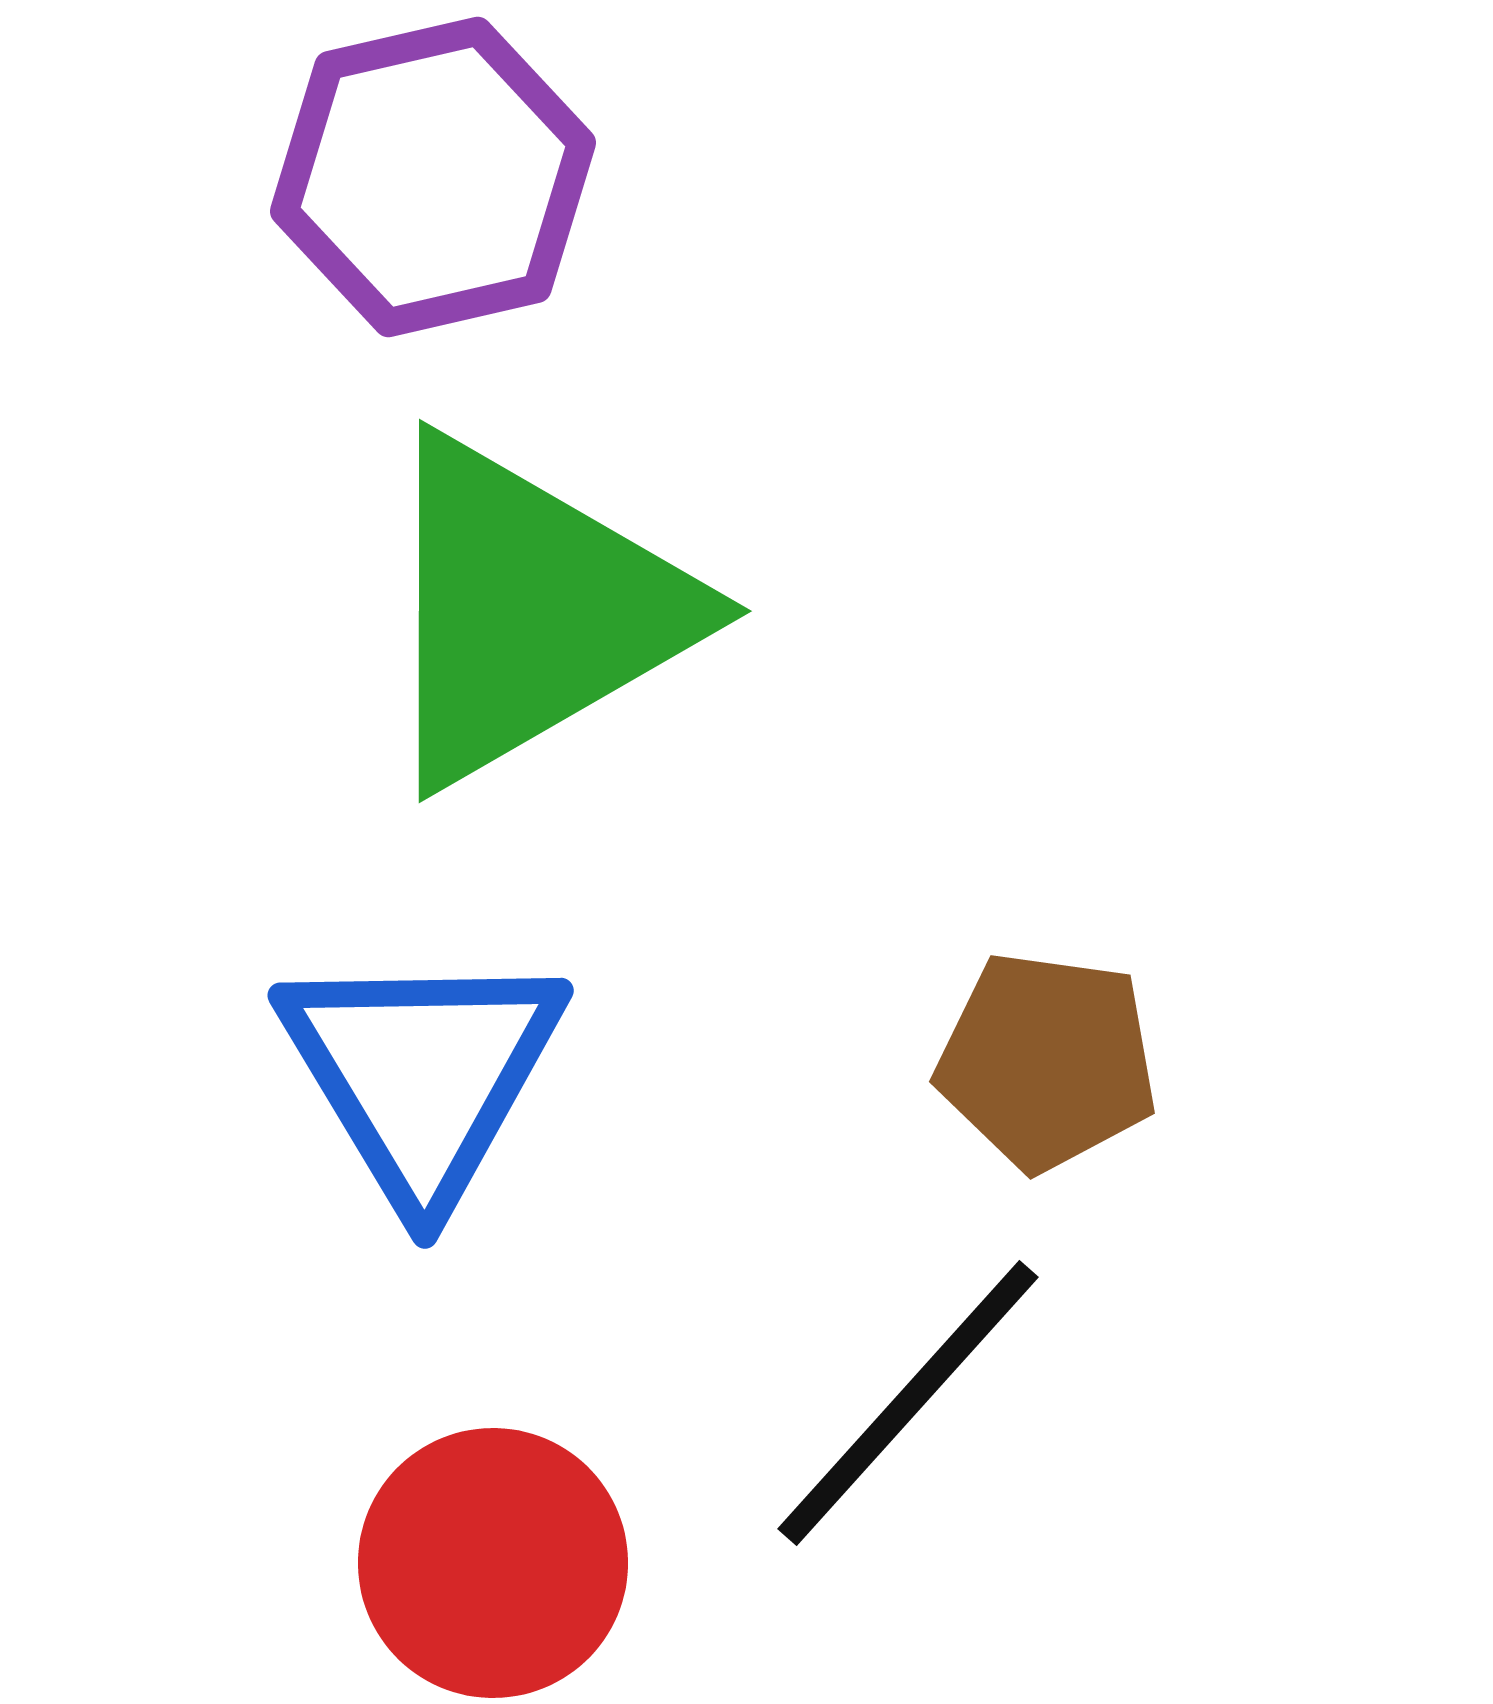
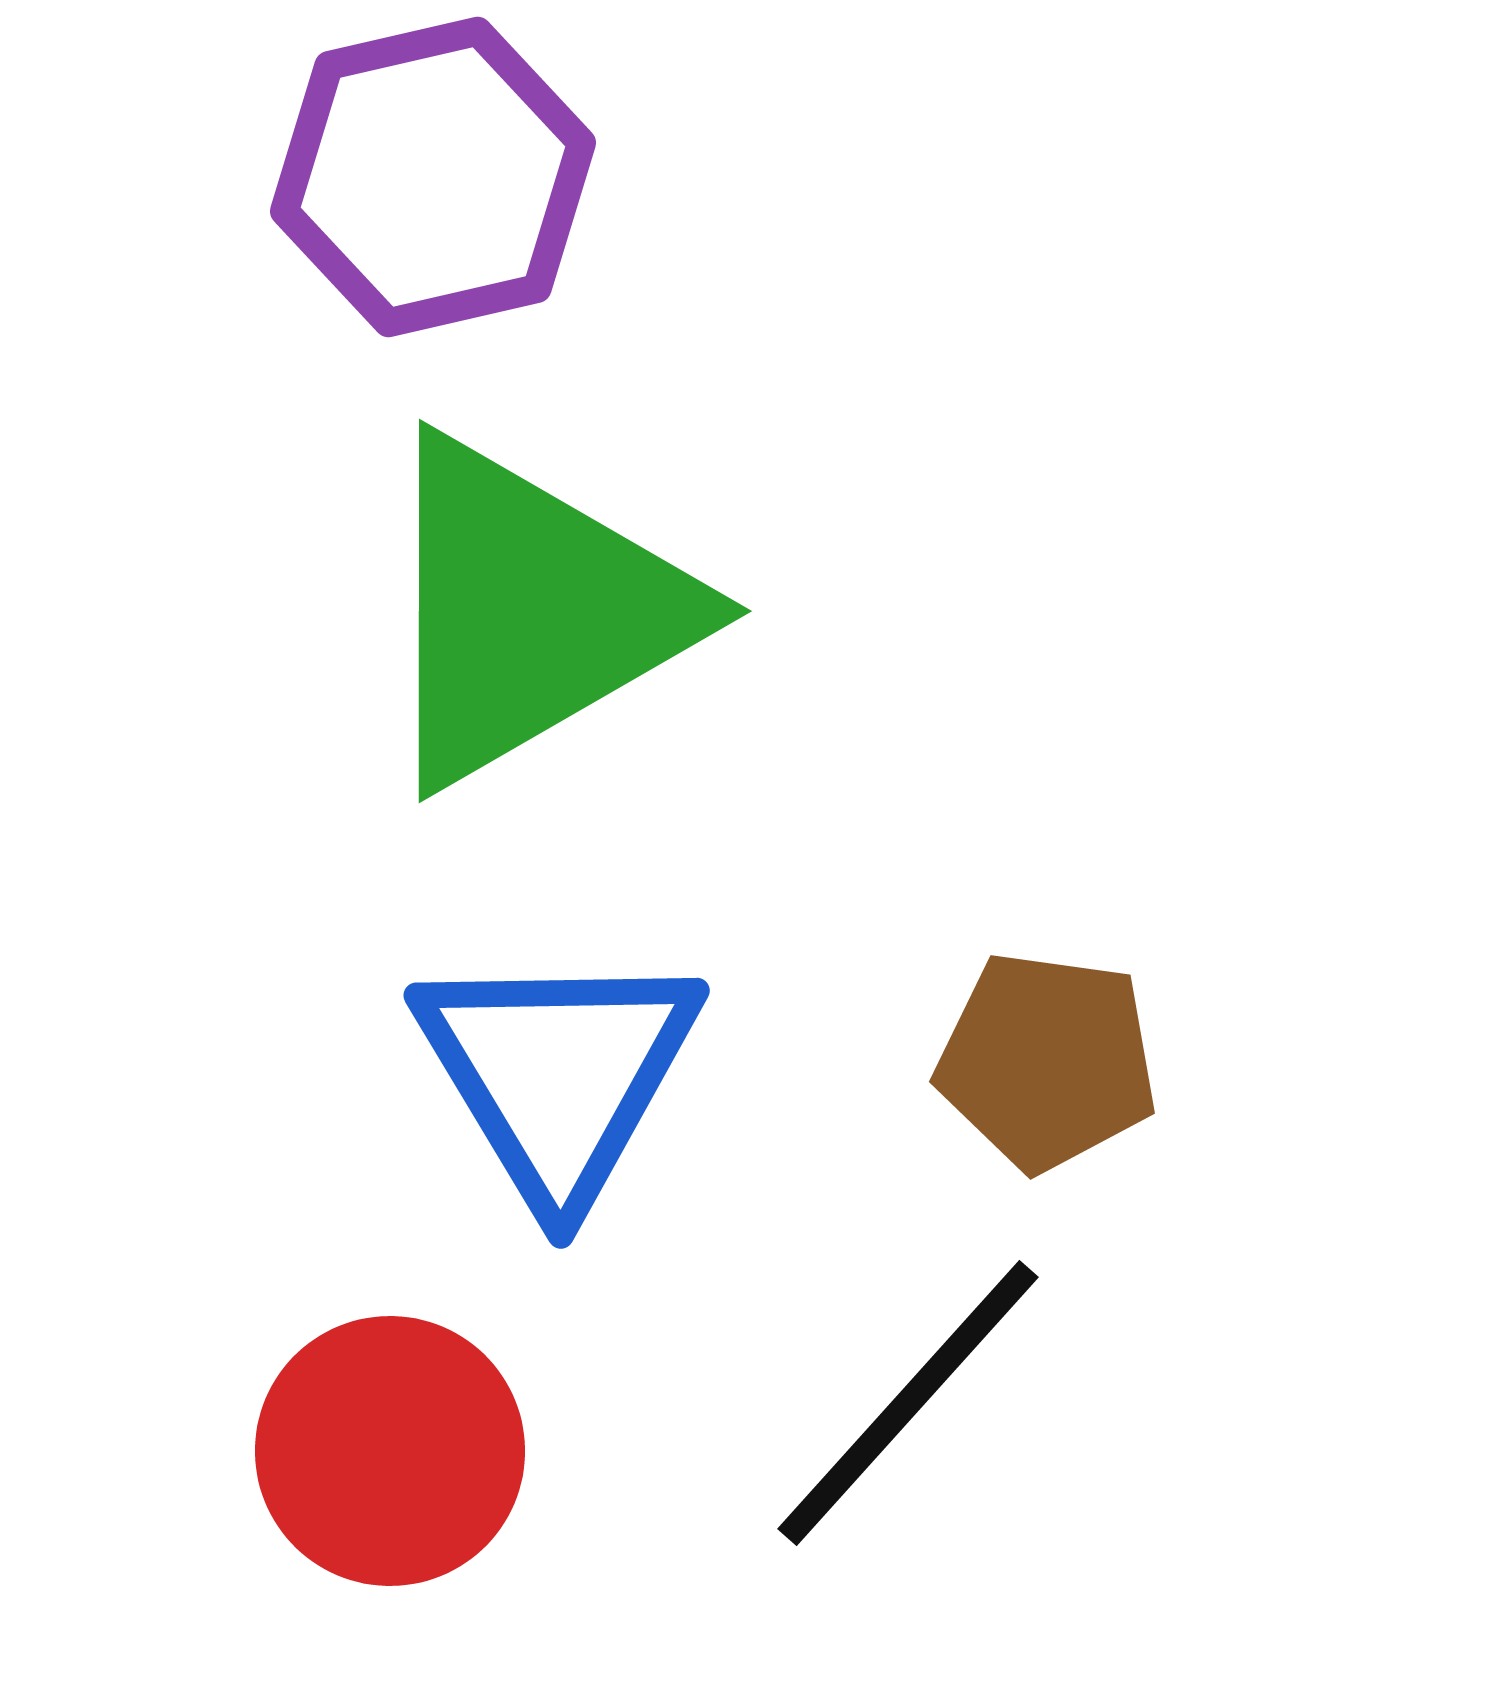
blue triangle: moved 136 px right
red circle: moved 103 px left, 112 px up
